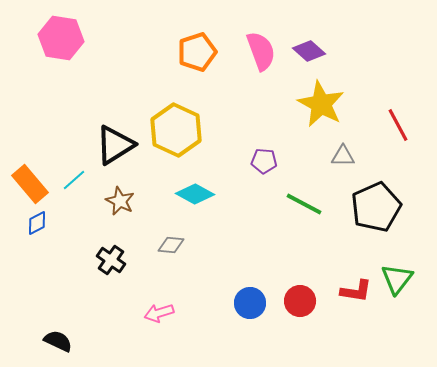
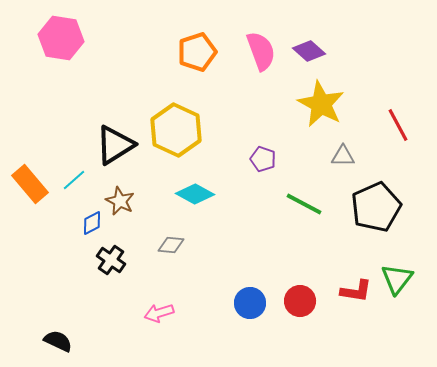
purple pentagon: moved 1 px left, 2 px up; rotated 15 degrees clockwise
blue diamond: moved 55 px right
